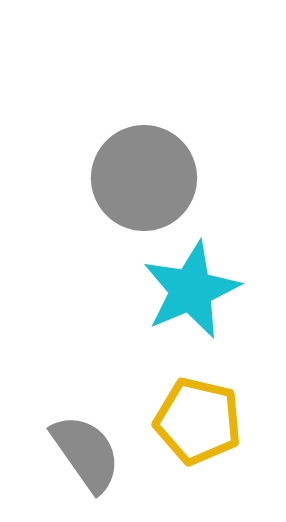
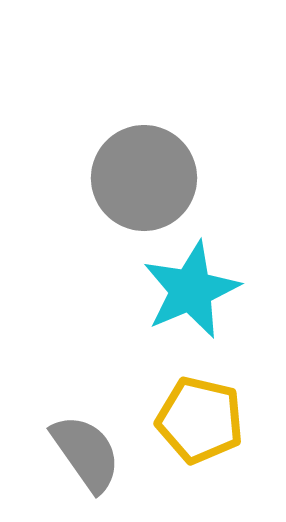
yellow pentagon: moved 2 px right, 1 px up
